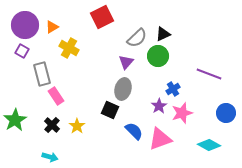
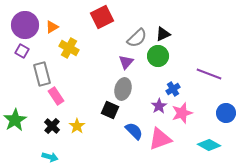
black cross: moved 1 px down
